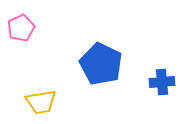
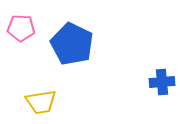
pink pentagon: rotated 28 degrees clockwise
blue pentagon: moved 29 px left, 20 px up
